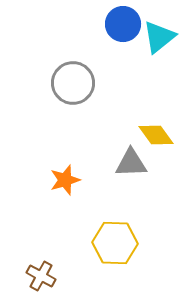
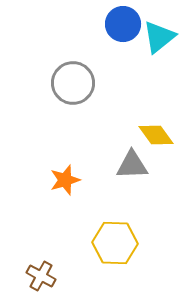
gray triangle: moved 1 px right, 2 px down
